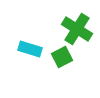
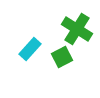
cyan rectangle: rotated 65 degrees counterclockwise
